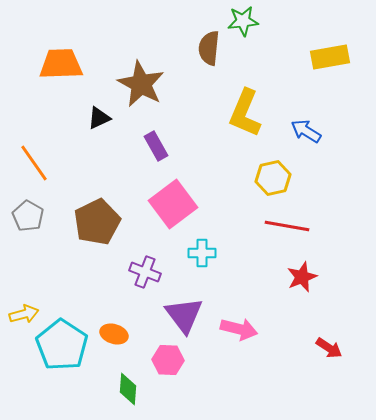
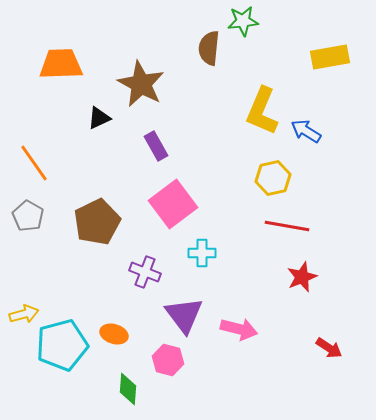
yellow L-shape: moved 17 px right, 2 px up
cyan pentagon: rotated 24 degrees clockwise
pink hexagon: rotated 12 degrees clockwise
